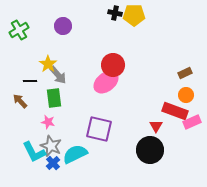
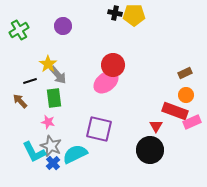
black line: rotated 16 degrees counterclockwise
